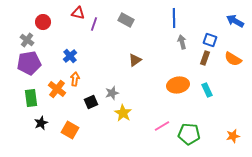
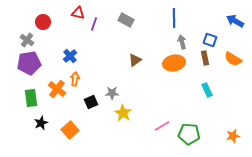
brown rectangle: rotated 32 degrees counterclockwise
orange ellipse: moved 4 px left, 22 px up
gray star: rotated 16 degrees clockwise
orange square: rotated 18 degrees clockwise
